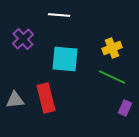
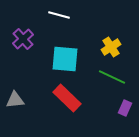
white line: rotated 10 degrees clockwise
yellow cross: moved 1 px left, 1 px up; rotated 12 degrees counterclockwise
red rectangle: moved 21 px right; rotated 32 degrees counterclockwise
